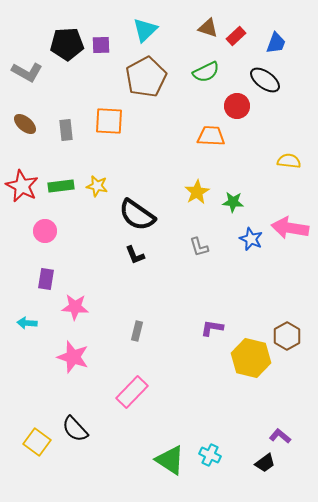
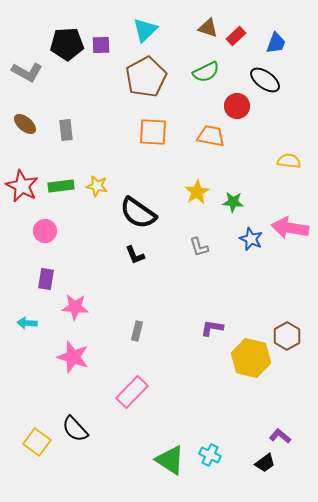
orange square at (109, 121): moved 44 px right, 11 px down
orange trapezoid at (211, 136): rotated 8 degrees clockwise
black semicircle at (137, 215): moved 1 px right, 2 px up
